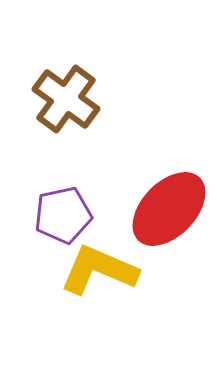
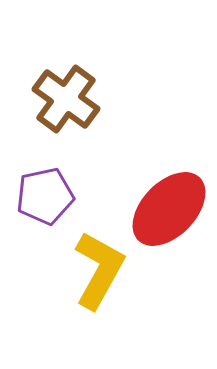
purple pentagon: moved 18 px left, 19 px up
yellow L-shape: rotated 96 degrees clockwise
